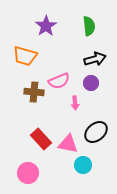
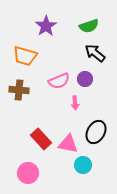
green semicircle: rotated 78 degrees clockwise
black arrow: moved 6 px up; rotated 125 degrees counterclockwise
purple circle: moved 6 px left, 4 px up
brown cross: moved 15 px left, 2 px up
black ellipse: rotated 20 degrees counterclockwise
